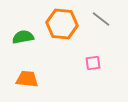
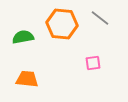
gray line: moved 1 px left, 1 px up
